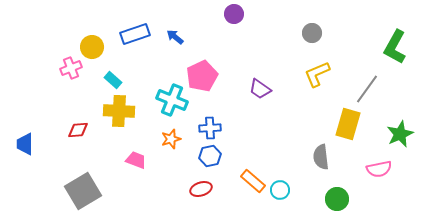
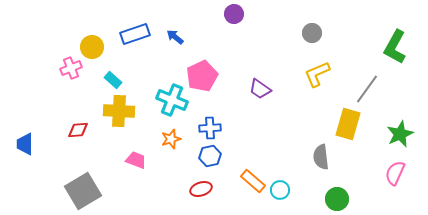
pink semicircle: moved 16 px right, 4 px down; rotated 125 degrees clockwise
